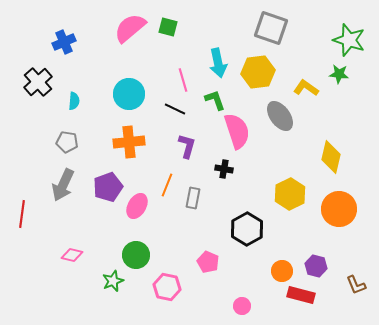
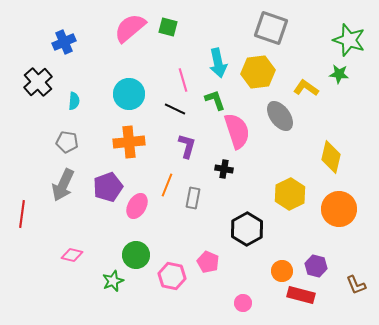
pink hexagon at (167, 287): moved 5 px right, 11 px up
pink circle at (242, 306): moved 1 px right, 3 px up
